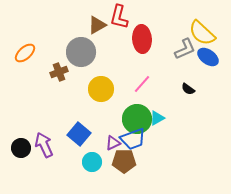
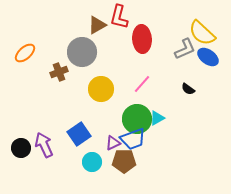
gray circle: moved 1 px right
blue square: rotated 15 degrees clockwise
